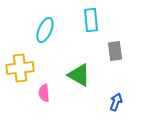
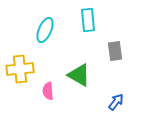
cyan rectangle: moved 3 px left
yellow cross: moved 1 px down
pink semicircle: moved 4 px right, 2 px up
blue arrow: rotated 18 degrees clockwise
